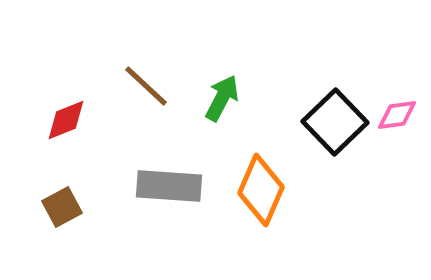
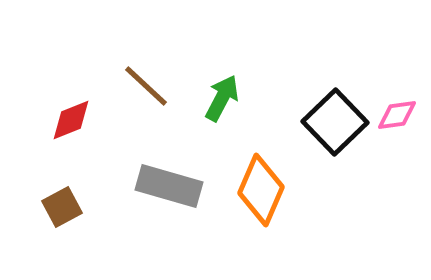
red diamond: moved 5 px right
gray rectangle: rotated 12 degrees clockwise
